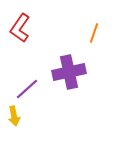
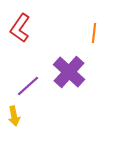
orange line: rotated 12 degrees counterclockwise
purple cross: rotated 36 degrees counterclockwise
purple line: moved 1 px right, 3 px up
